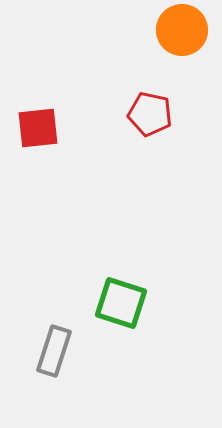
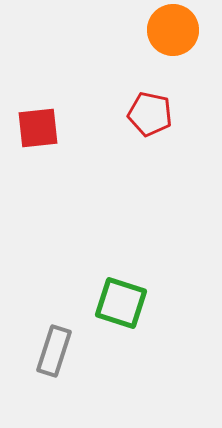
orange circle: moved 9 px left
